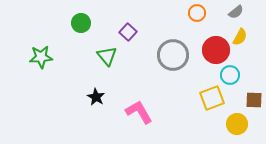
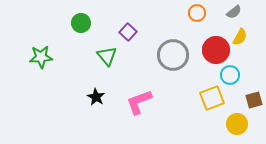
gray semicircle: moved 2 px left
brown square: rotated 18 degrees counterclockwise
pink L-shape: moved 10 px up; rotated 80 degrees counterclockwise
